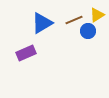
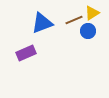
yellow triangle: moved 5 px left, 2 px up
blue triangle: rotated 10 degrees clockwise
